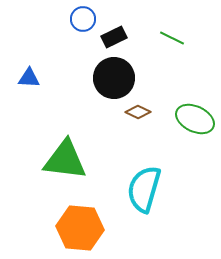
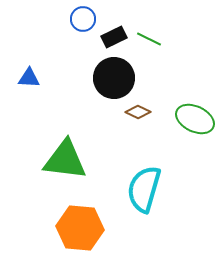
green line: moved 23 px left, 1 px down
